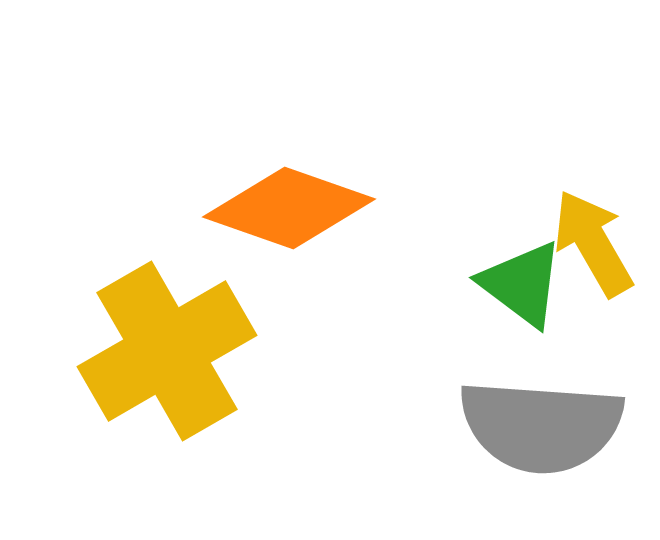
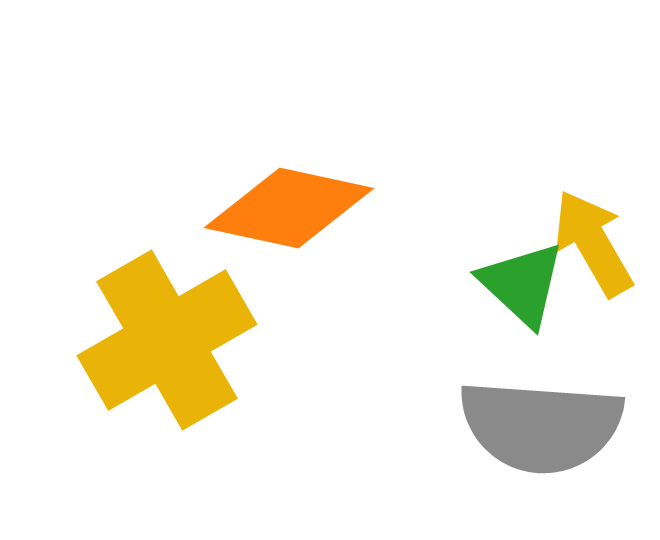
orange diamond: rotated 7 degrees counterclockwise
green triangle: rotated 6 degrees clockwise
yellow cross: moved 11 px up
